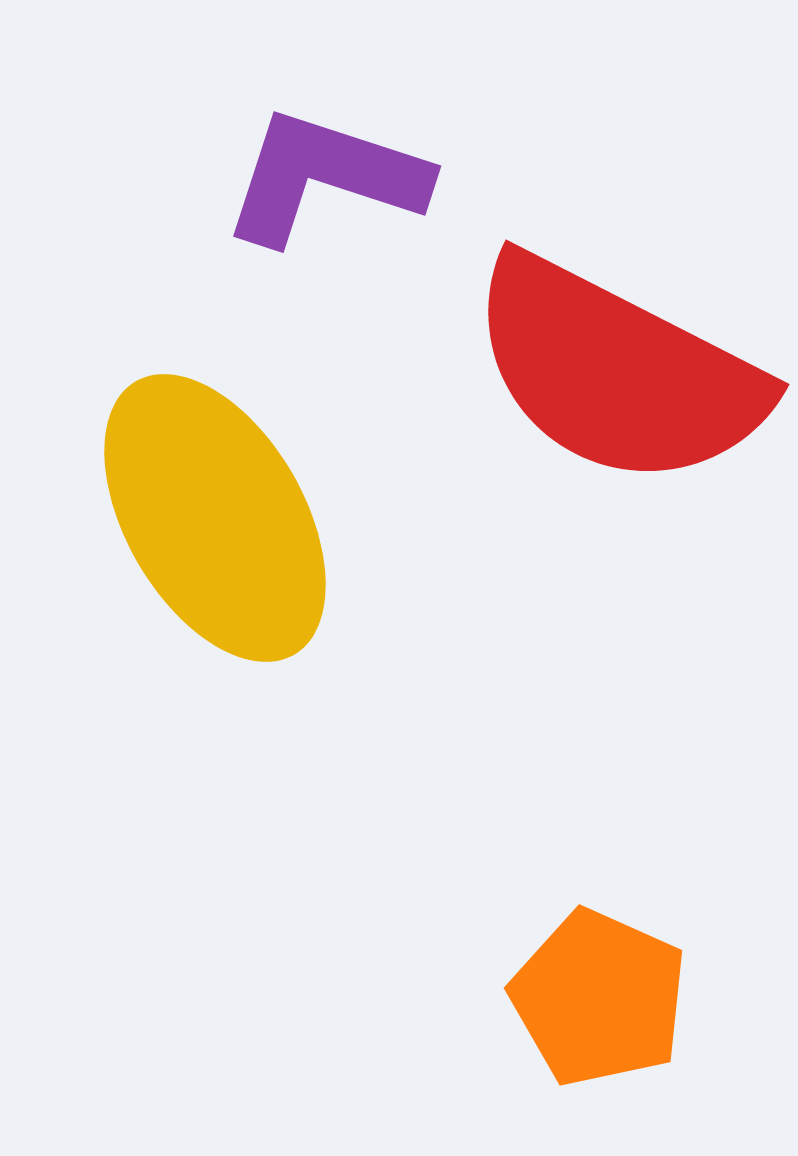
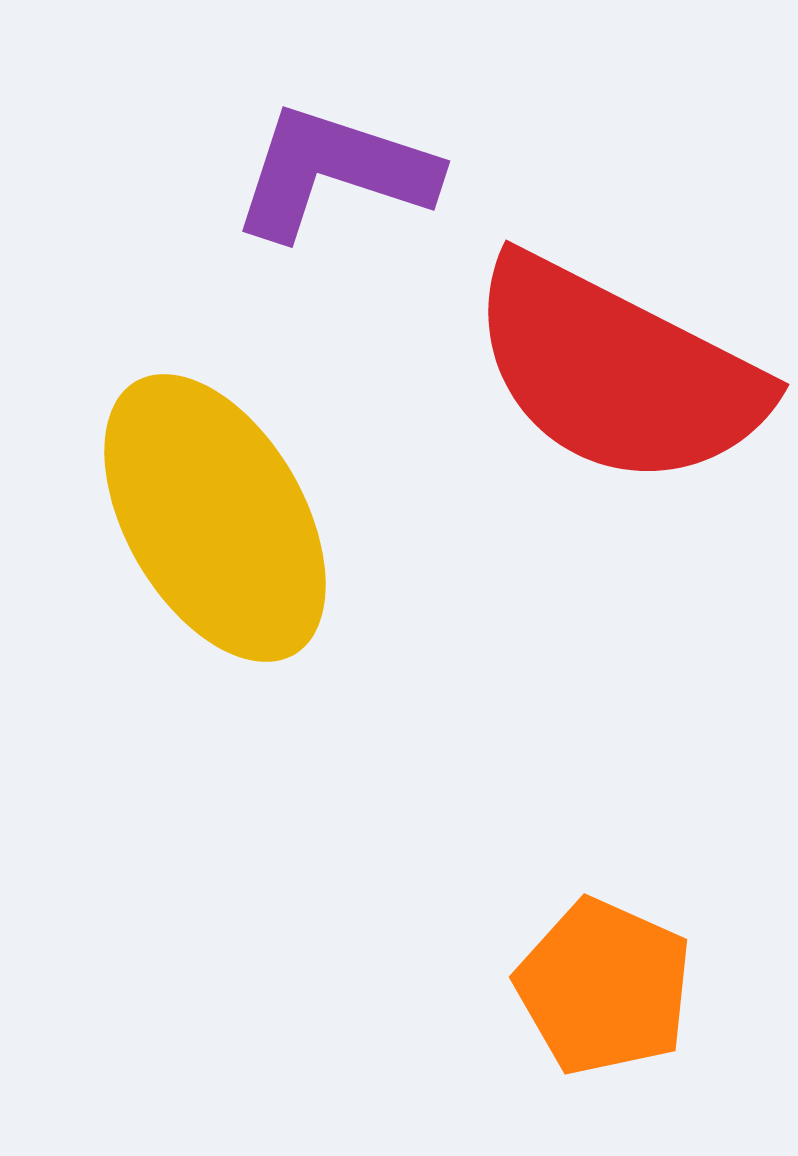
purple L-shape: moved 9 px right, 5 px up
orange pentagon: moved 5 px right, 11 px up
